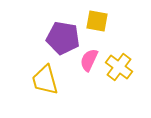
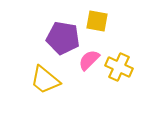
pink semicircle: rotated 20 degrees clockwise
yellow cross: rotated 12 degrees counterclockwise
yellow trapezoid: rotated 36 degrees counterclockwise
